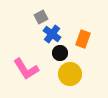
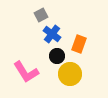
gray square: moved 2 px up
orange rectangle: moved 4 px left, 5 px down
black circle: moved 3 px left, 3 px down
pink L-shape: moved 3 px down
